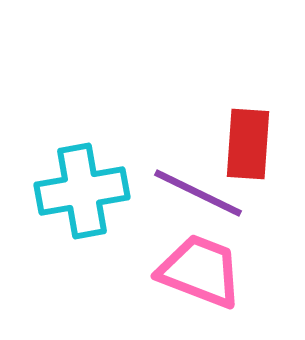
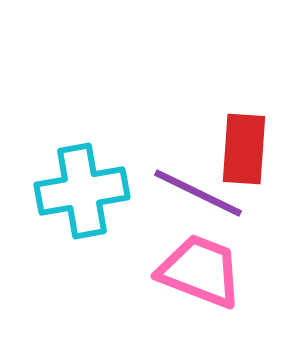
red rectangle: moved 4 px left, 5 px down
